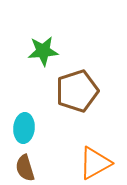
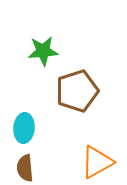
orange triangle: moved 2 px right, 1 px up
brown semicircle: rotated 12 degrees clockwise
